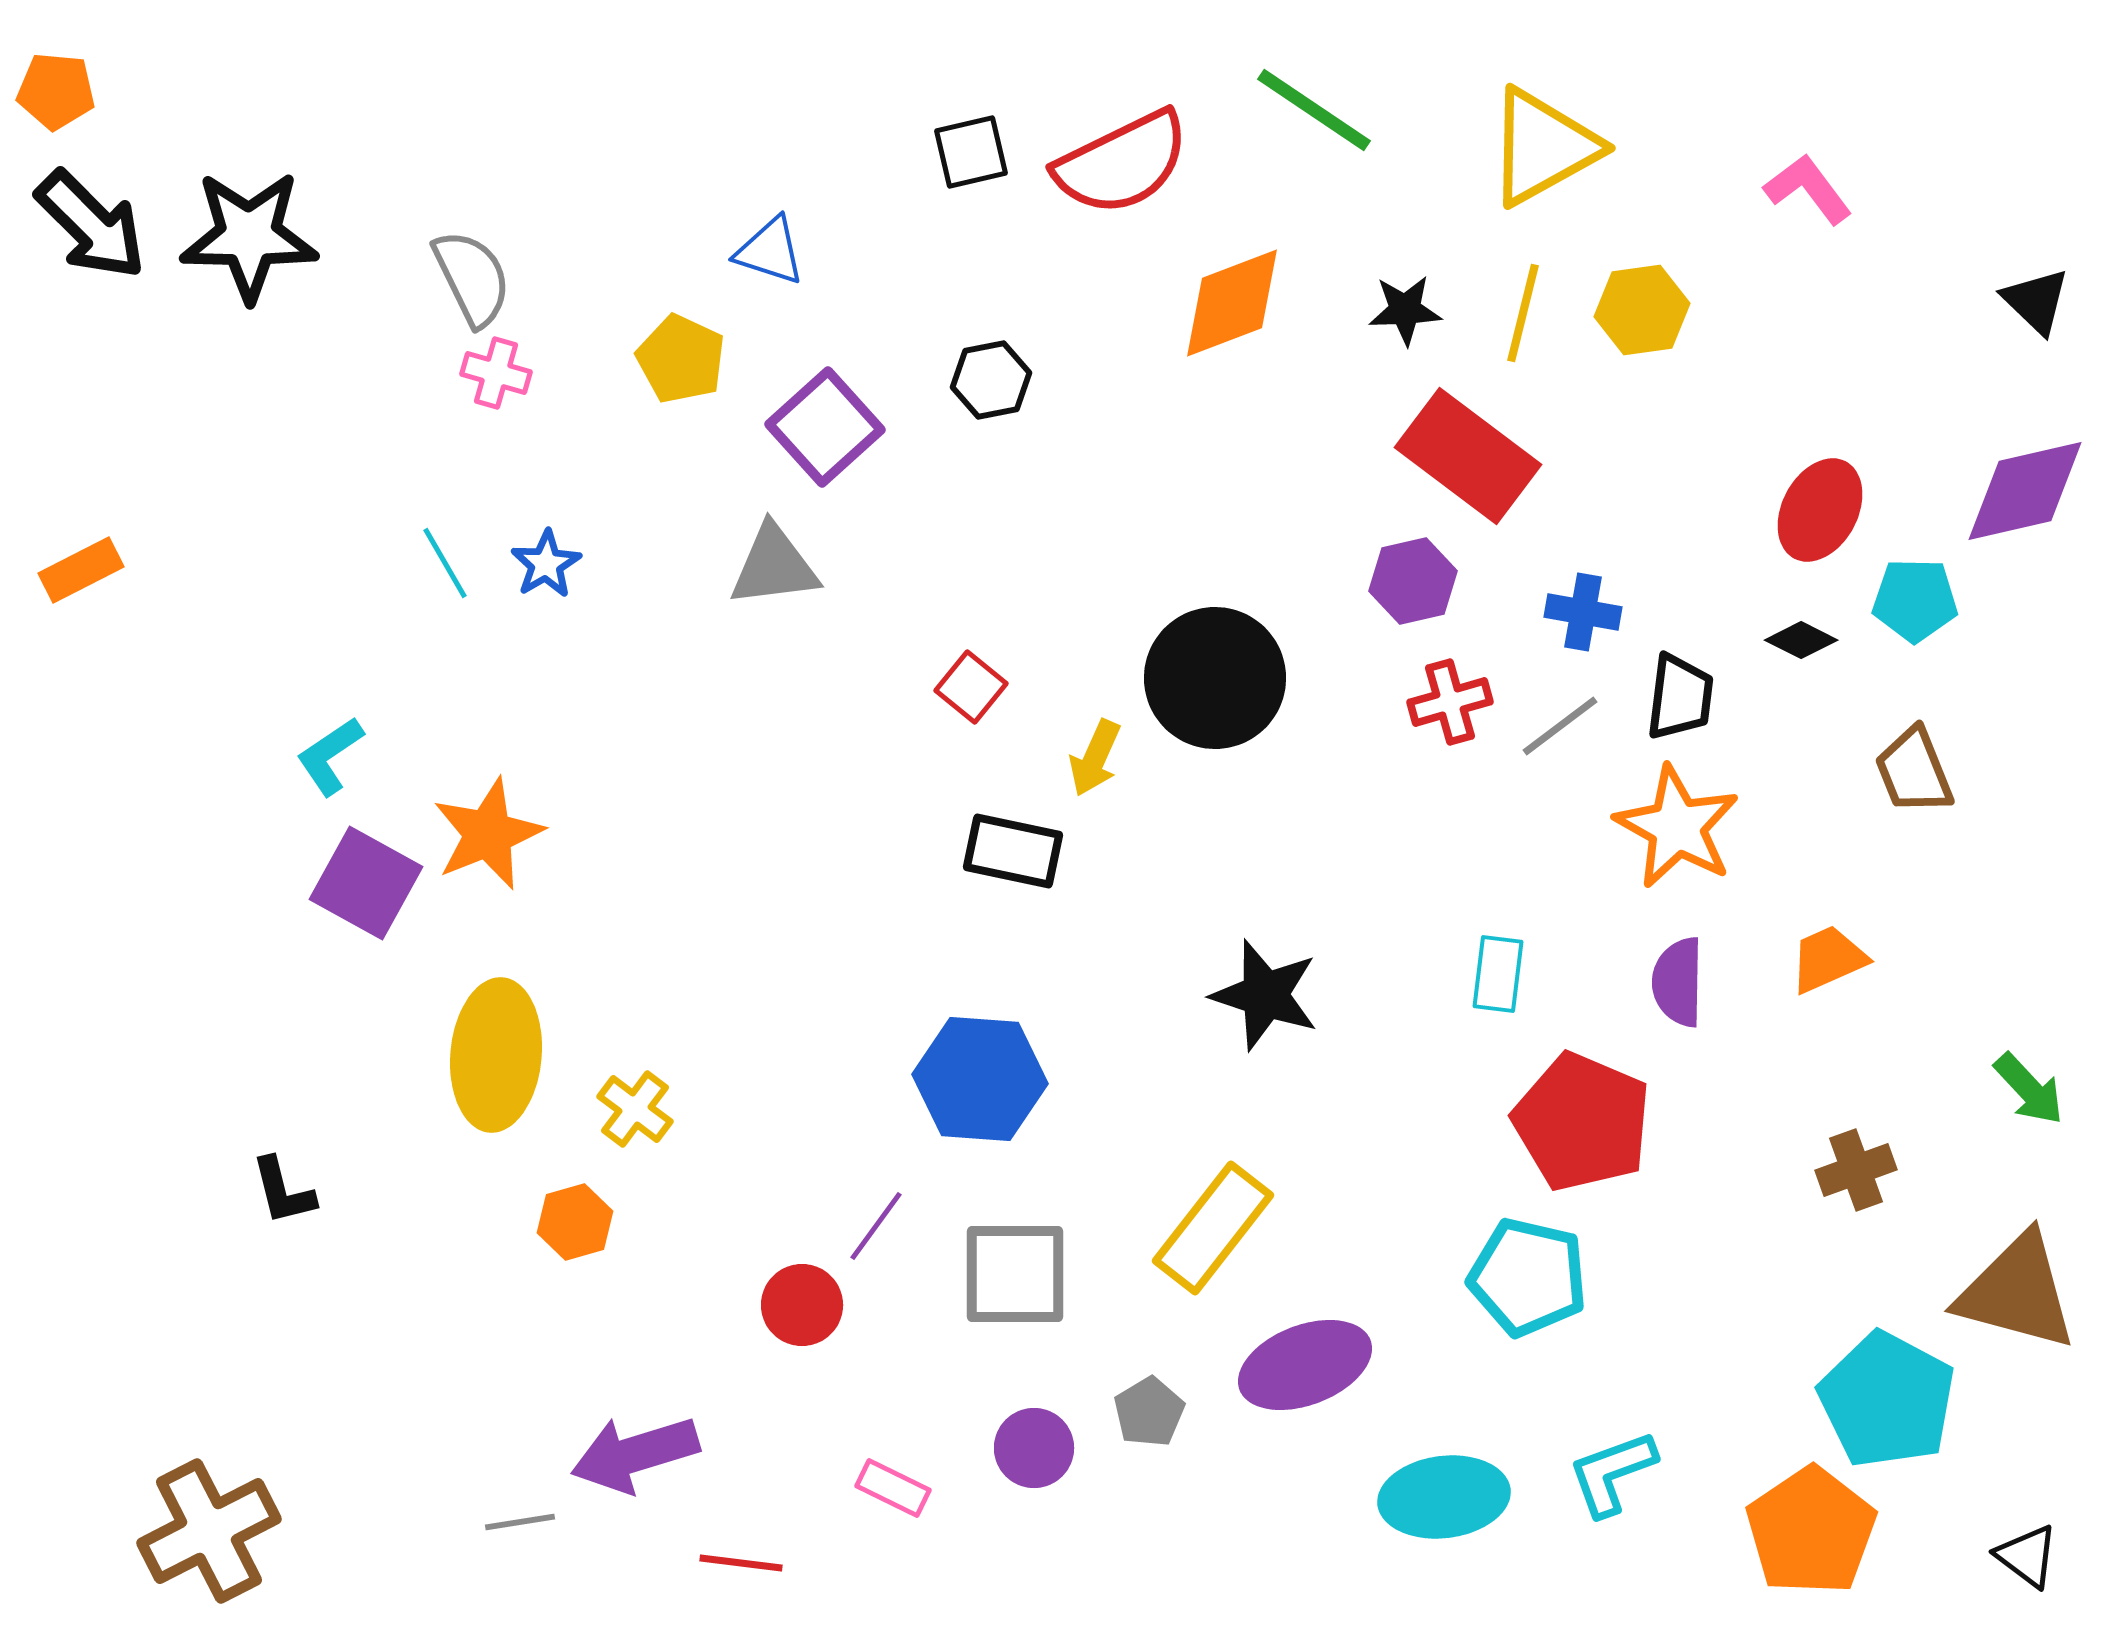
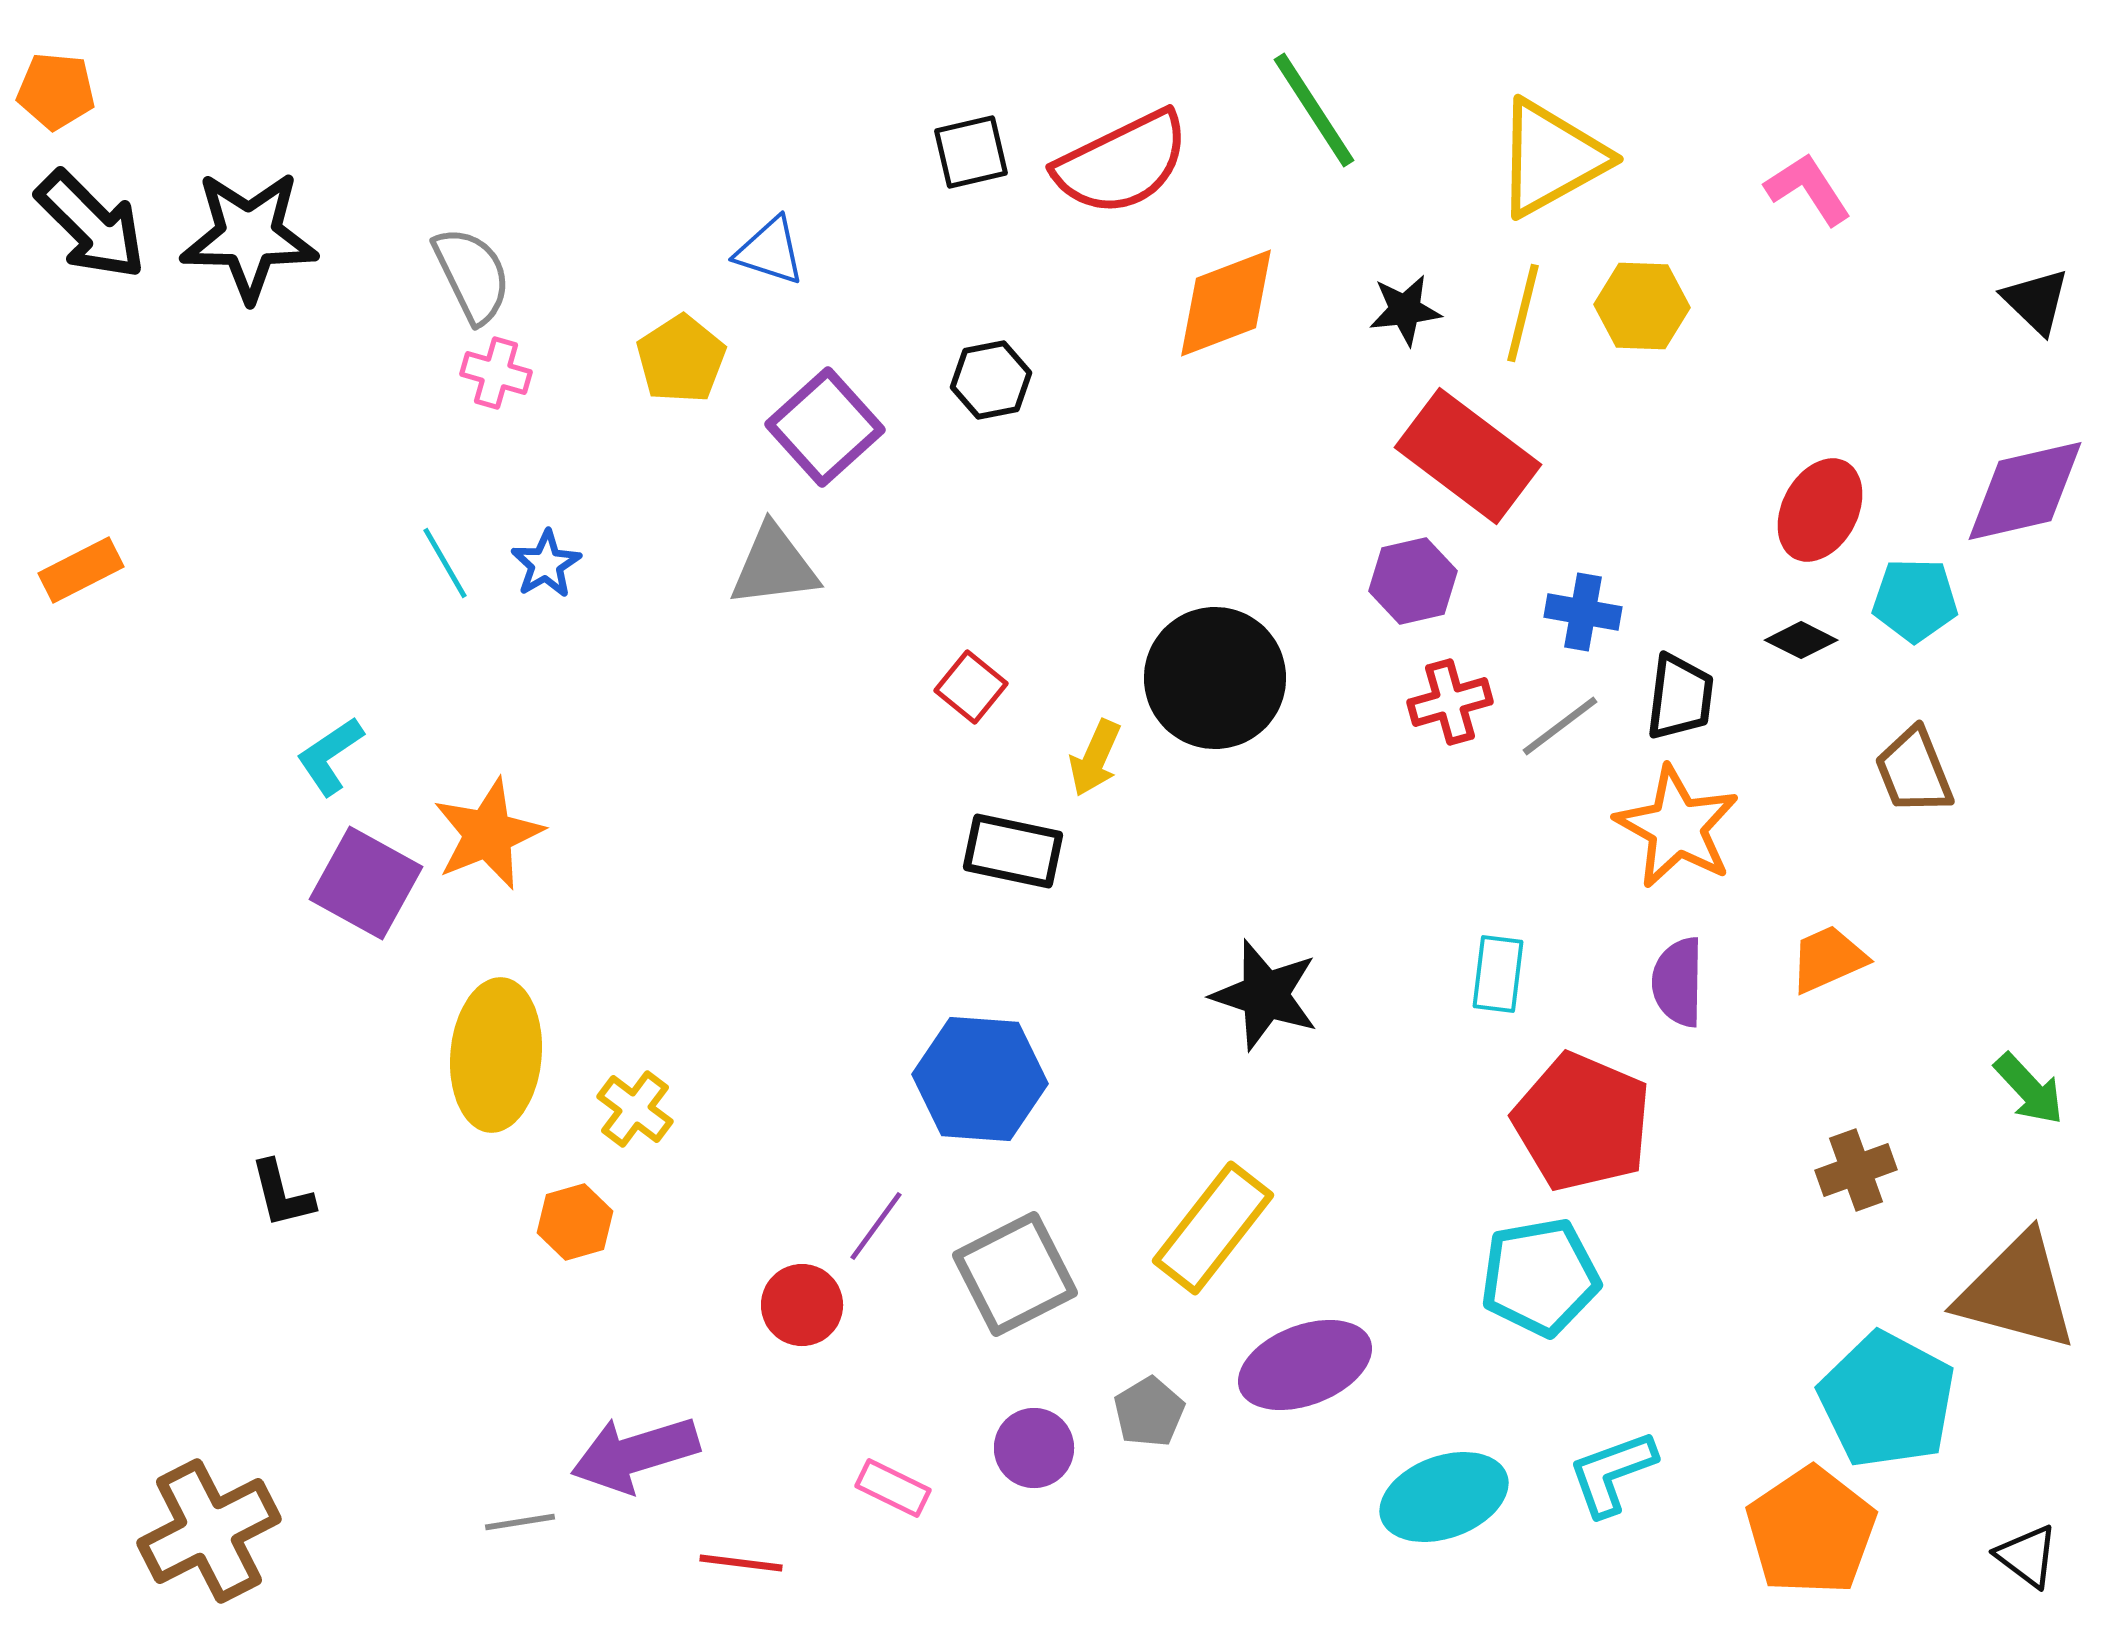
green line at (1314, 110): rotated 23 degrees clockwise
yellow triangle at (1543, 147): moved 8 px right, 11 px down
pink L-shape at (1808, 189): rotated 4 degrees clockwise
gray semicircle at (472, 278): moved 3 px up
orange diamond at (1232, 303): moved 6 px left
black star at (1405, 310): rotated 4 degrees counterclockwise
yellow hexagon at (1642, 310): moved 4 px up; rotated 10 degrees clockwise
yellow pentagon at (681, 359): rotated 14 degrees clockwise
black L-shape at (283, 1191): moved 1 px left, 3 px down
gray square at (1015, 1274): rotated 27 degrees counterclockwise
cyan pentagon at (1528, 1277): moved 12 px right; rotated 23 degrees counterclockwise
cyan ellipse at (1444, 1497): rotated 13 degrees counterclockwise
